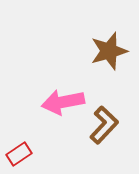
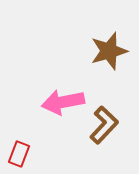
red rectangle: rotated 35 degrees counterclockwise
